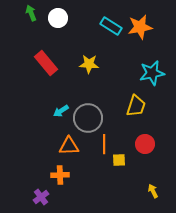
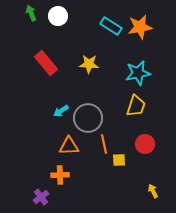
white circle: moved 2 px up
cyan star: moved 14 px left
orange line: rotated 12 degrees counterclockwise
